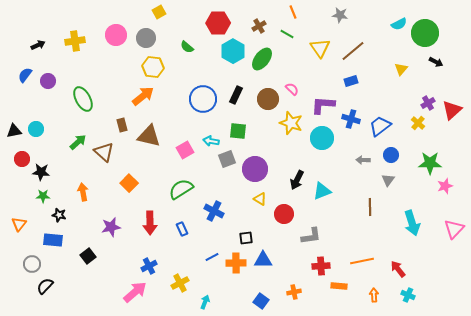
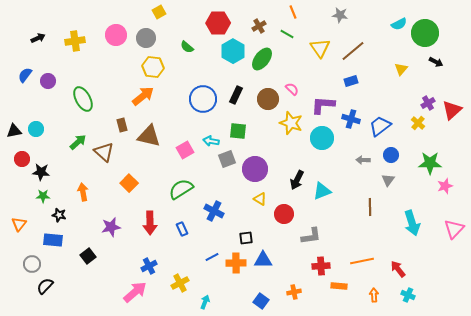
black arrow at (38, 45): moved 7 px up
